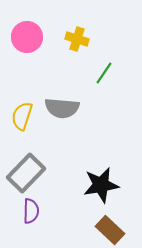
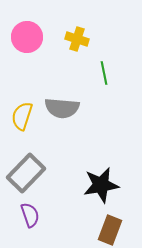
green line: rotated 45 degrees counterclockwise
purple semicircle: moved 1 px left, 4 px down; rotated 20 degrees counterclockwise
brown rectangle: rotated 68 degrees clockwise
